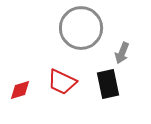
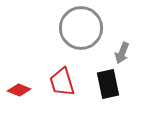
red trapezoid: rotated 48 degrees clockwise
red diamond: moved 1 px left; rotated 40 degrees clockwise
